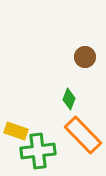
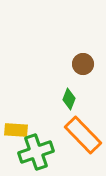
brown circle: moved 2 px left, 7 px down
yellow rectangle: moved 1 px up; rotated 15 degrees counterclockwise
green cross: moved 2 px left, 1 px down; rotated 12 degrees counterclockwise
